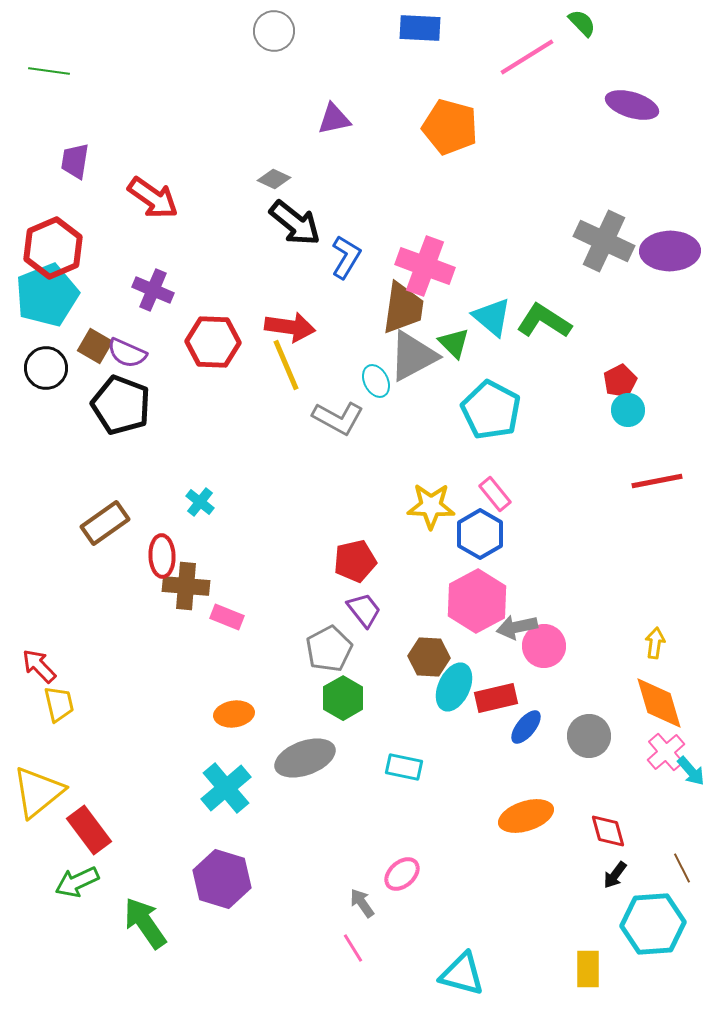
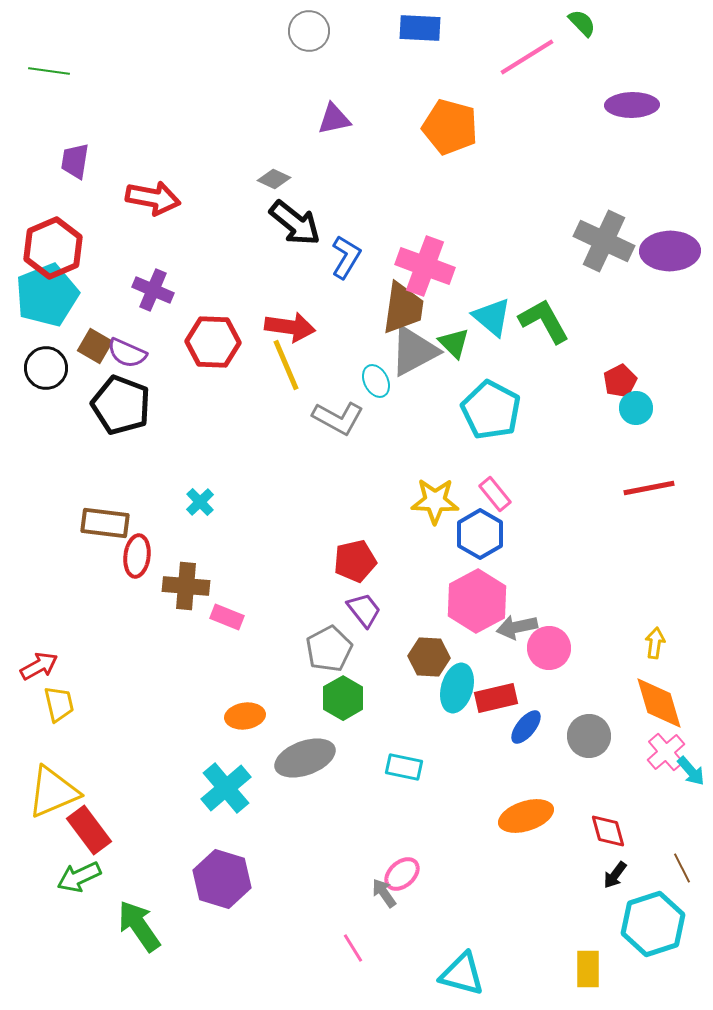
gray circle at (274, 31): moved 35 px right
purple ellipse at (632, 105): rotated 18 degrees counterclockwise
red arrow at (153, 198): rotated 24 degrees counterclockwise
green L-shape at (544, 321): rotated 28 degrees clockwise
gray triangle at (413, 356): moved 1 px right, 5 px up
cyan circle at (628, 410): moved 8 px right, 2 px up
red line at (657, 481): moved 8 px left, 7 px down
cyan cross at (200, 502): rotated 8 degrees clockwise
yellow star at (431, 506): moved 4 px right, 5 px up
brown rectangle at (105, 523): rotated 42 degrees clockwise
red ellipse at (162, 556): moved 25 px left; rotated 9 degrees clockwise
pink circle at (544, 646): moved 5 px right, 2 px down
red arrow at (39, 666): rotated 105 degrees clockwise
cyan ellipse at (454, 687): moved 3 px right, 1 px down; rotated 9 degrees counterclockwise
orange ellipse at (234, 714): moved 11 px right, 2 px down
yellow triangle at (38, 792): moved 15 px right; rotated 16 degrees clockwise
green arrow at (77, 882): moved 2 px right, 5 px up
gray arrow at (362, 903): moved 22 px right, 10 px up
green arrow at (145, 923): moved 6 px left, 3 px down
cyan hexagon at (653, 924): rotated 14 degrees counterclockwise
